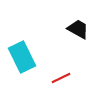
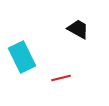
red line: rotated 12 degrees clockwise
